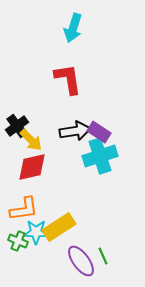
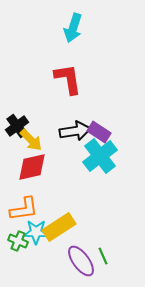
cyan cross: rotated 20 degrees counterclockwise
